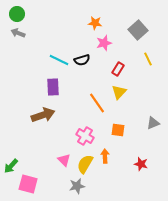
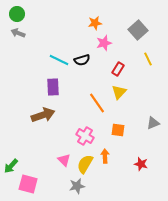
orange star: rotated 16 degrees counterclockwise
